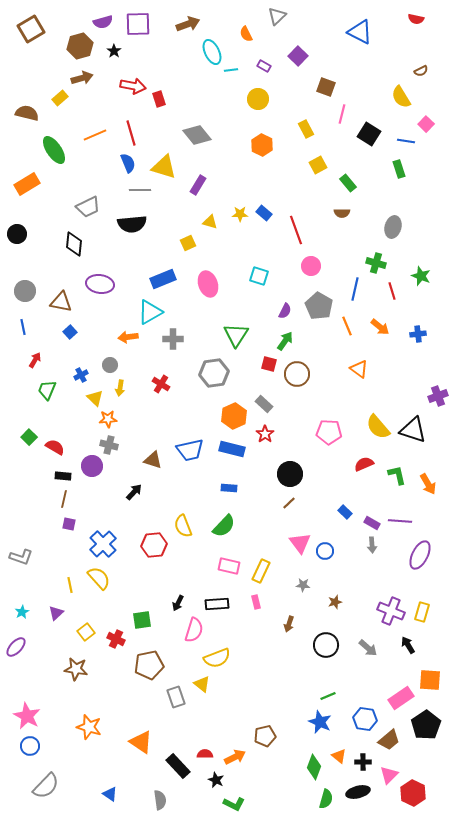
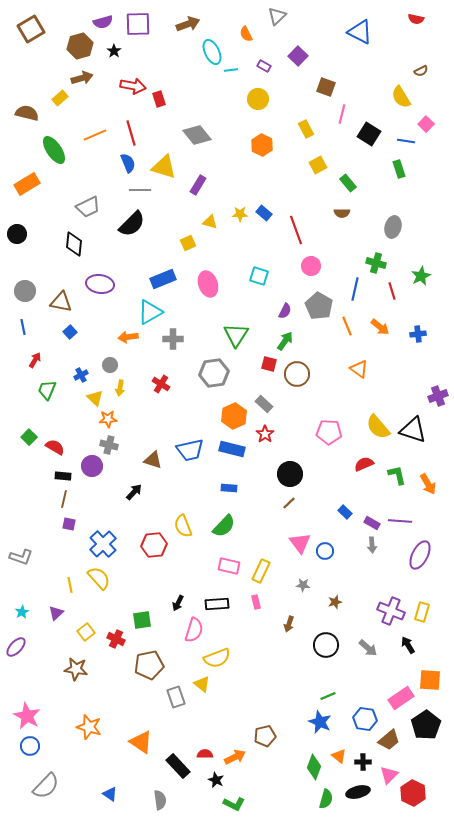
black semicircle at (132, 224): rotated 40 degrees counterclockwise
green star at (421, 276): rotated 24 degrees clockwise
